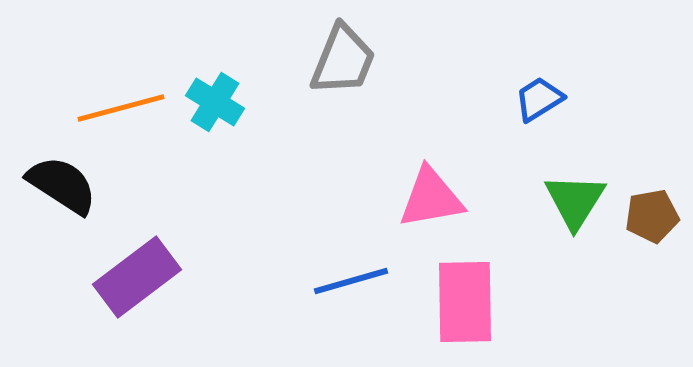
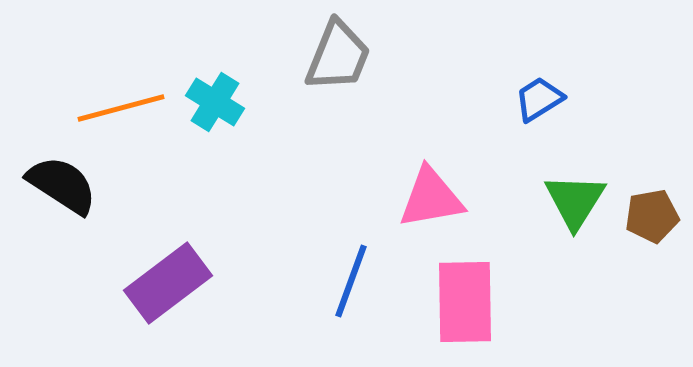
gray trapezoid: moved 5 px left, 4 px up
purple rectangle: moved 31 px right, 6 px down
blue line: rotated 54 degrees counterclockwise
